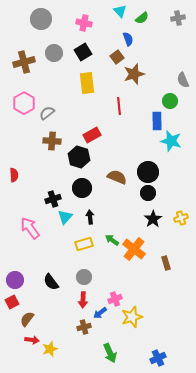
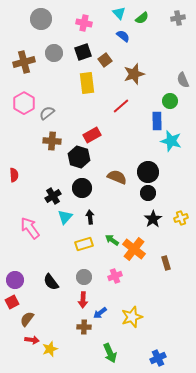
cyan triangle at (120, 11): moved 1 px left, 2 px down
blue semicircle at (128, 39): moved 5 px left, 3 px up; rotated 32 degrees counterclockwise
black square at (83, 52): rotated 12 degrees clockwise
brown square at (117, 57): moved 12 px left, 3 px down
red line at (119, 106): moved 2 px right; rotated 54 degrees clockwise
black cross at (53, 199): moved 3 px up; rotated 14 degrees counterclockwise
pink cross at (115, 299): moved 23 px up
brown cross at (84, 327): rotated 16 degrees clockwise
